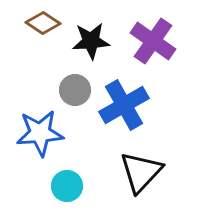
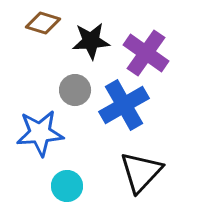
brown diamond: rotated 16 degrees counterclockwise
purple cross: moved 7 px left, 12 px down
